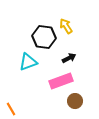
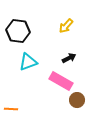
yellow arrow: rotated 105 degrees counterclockwise
black hexagon: moved 26 px left, 6 px up
pink rectangle: rotated 50 degrees clockwise
brown circle: moved 2 px right, 1 px up
orange line: rotated 56 degrees counterclockwise
